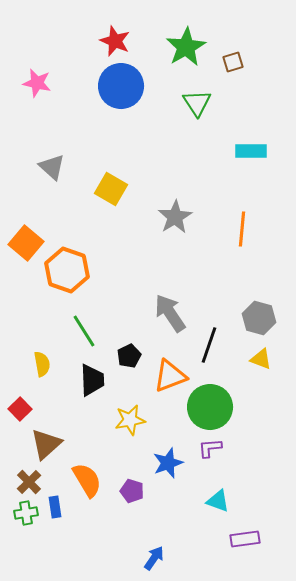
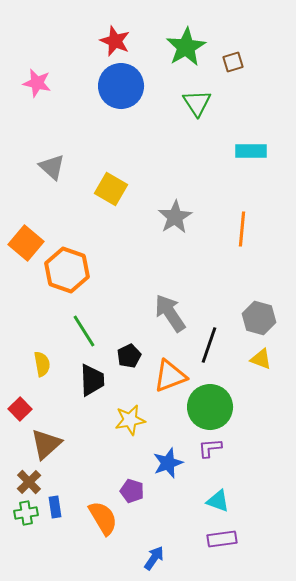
orange semicircle: moved 16 px right, 38 px down
purple rectangle: moved 23 px left
